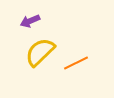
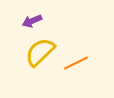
purple arrow: moved 2 px right
